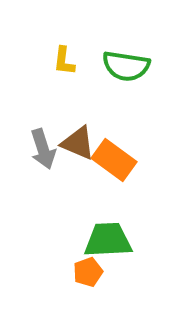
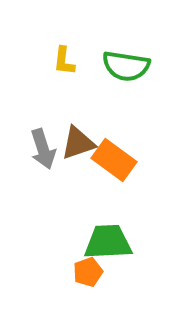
brown triangle: rotated 42 degrees counterclockwise
green trapezoid: moved 2 px down
